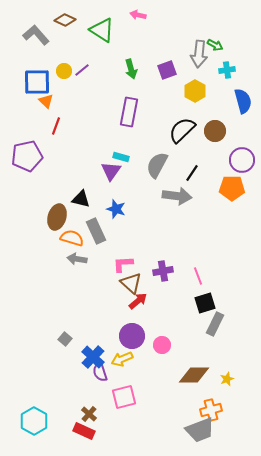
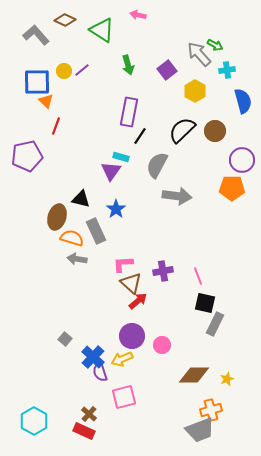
gray arrow at (199, 54): rotated 132 degrees clockwise
green arrow at (131, 69): moved 3 px left, 4 px up
purple square at (167, 70): rotated 18 degrees counterclockwise
black line at (192, 173): moved 52 px left, 37 px up
blue star at (116, 209): rotated 18 degrees clockwise
black square at (205, 303): rotated 30 degrees clockwise
